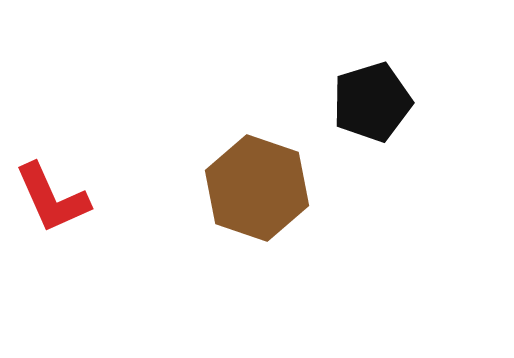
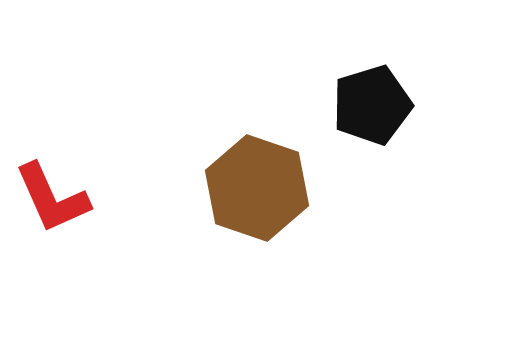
black pentagon: moved 3 px down
